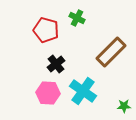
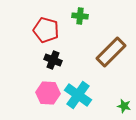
green cross: moved 3 px right, 2 px up; rotated 21 degrees counterclockwise
black cross: moved 3 px left, 4 px up; rotated 30 degrees counterclockwise
cyan cross: moved 5 px left, 4 px down
green star: rotated 16 degrees clockwise
